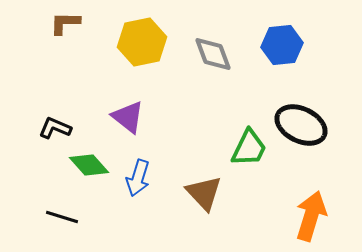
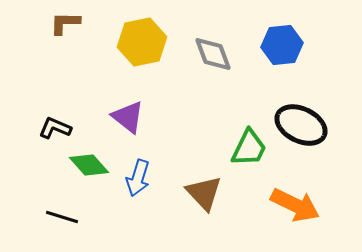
orange arrow: moved 16 px left, 11 px up; rotated 99 degrees clockwise
